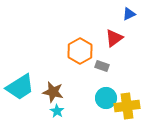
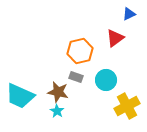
red triangle: moved 1 px right
orange hexagon: rotated 15 degrees clockwise
gray rectangle: moved 26 px left, 11 px down
cyan trapezoid: moved 9 px down; rotated 56 degrees clockwise
brown star: moved 5 px right
cyan circle: moved 18 px up
yellow cross: rotated 20 degrees counterclockwise
